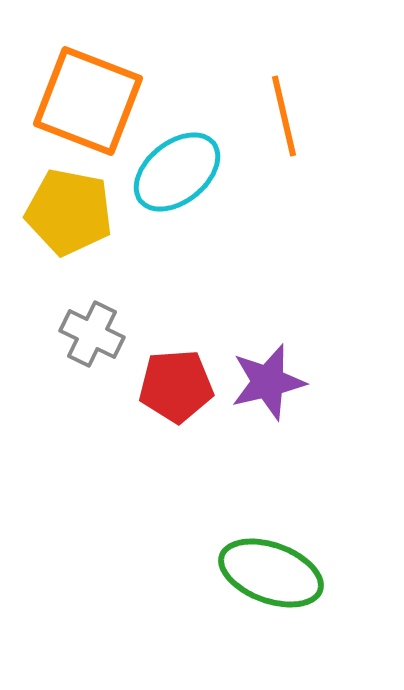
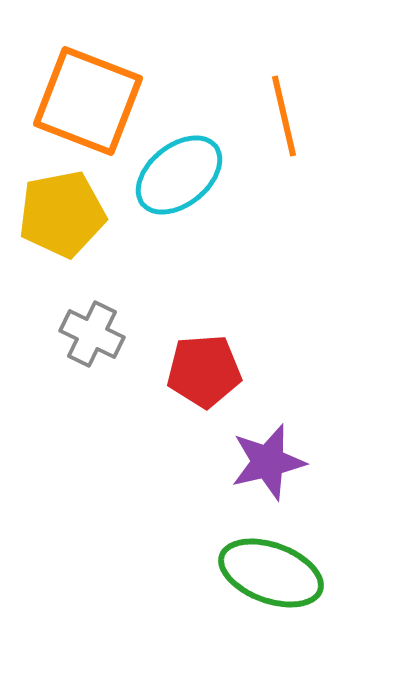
cyan ellipse: moved 2 px right, 3 px down
yellow pentagon: moved 7 px left, 2 px down; rotated 22 degrees counterclockwise
purple star: moved 80 px down
red pentagon: moved 28 px right, 15 px up
